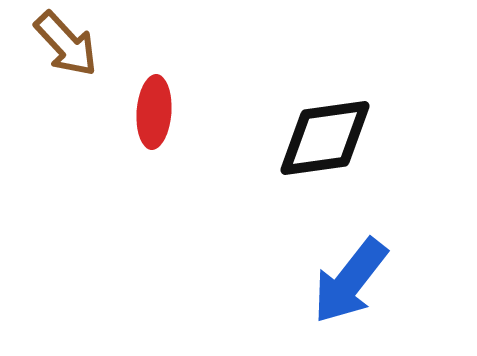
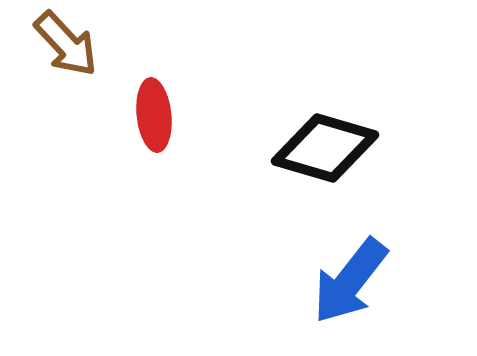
red ellipse: moved 3 px down; rotated 10 degrees counterclockwise
black diamond: moved 10 px down; rotated 24 degrees clockwise
